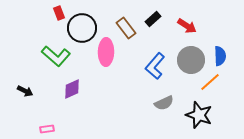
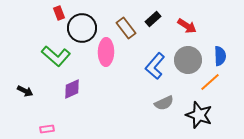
gray circle: moved 3 px left
